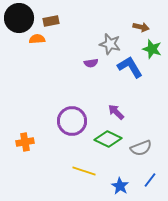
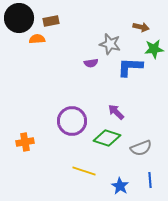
green star: moved 2 px right; rotated 24 degrees counterclockwise
blue L-shape: rotated 56 degrees counterclockwise
green diamond: moved 1 px left, 1 px up; rotated 8 degrees counterclockwise
blue line: rotated 42 degrees counterclockwise
